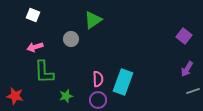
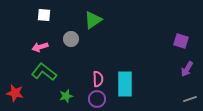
white square: moved 11 px right; rotated 16 degrees counterclockwise
purple square: moved 3 px left, 5 px down; rotated 21 degrees counterclockwise
pink arrow: moved 5 px right
green L-shape: rotated 130 degrees clockwise
cyan rectangle: moved 2 px right, 2 px down; rotated 20 degrees counterclockwise
gray line: moved 3 px left, 8 px down
red star: moved 3 px up
purple circle: moved 1 px left, 1 px up
